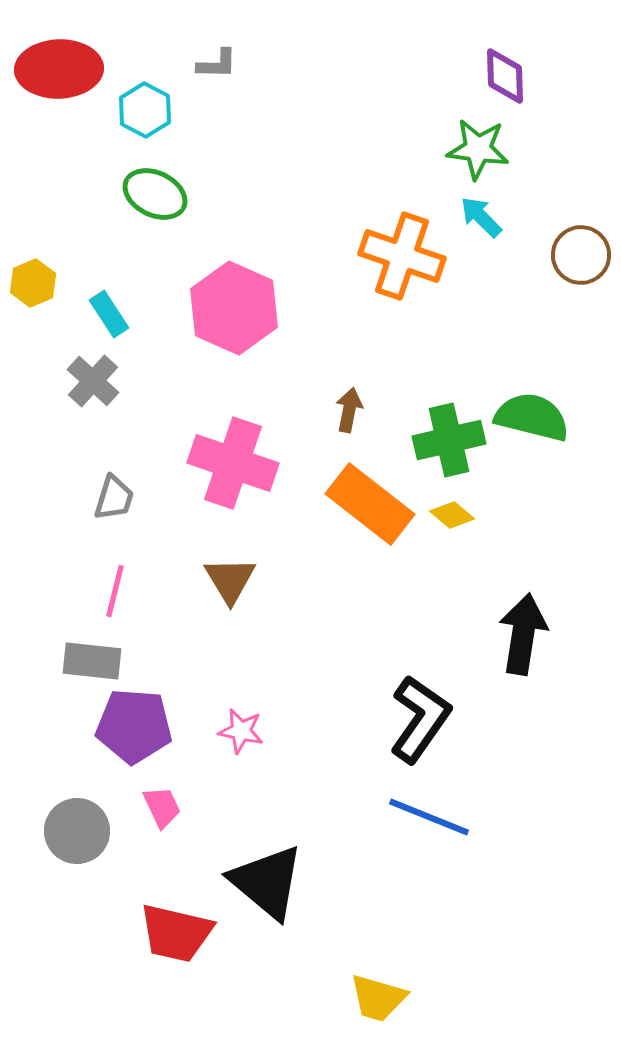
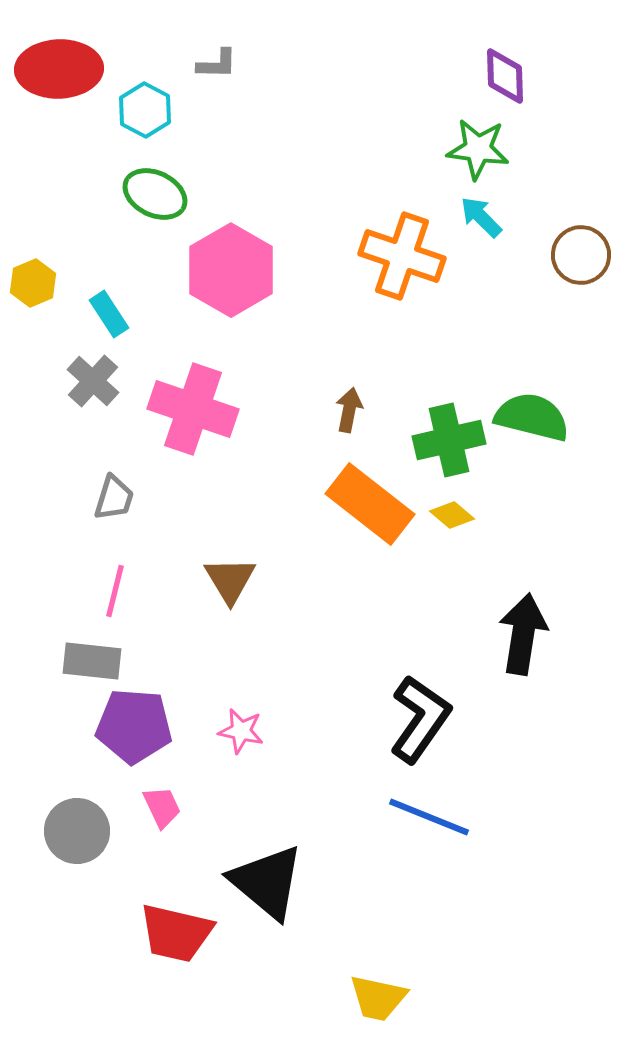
pink hexagon: moved 3 px left, 38 px up; rotated 6 degrees clockwise
pink cross: moved 40 px left, 54 px up
yellow trapezoid: rotated 4 degrees counterclockwise
